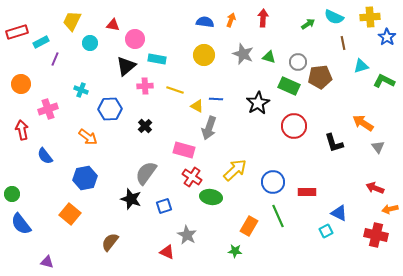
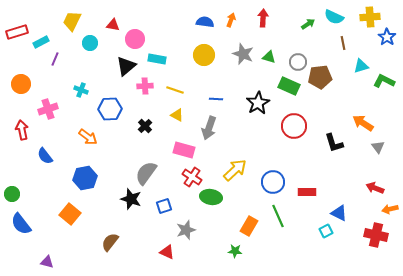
yellow triangle at (197, 106): moved 20 px left, 9 px down
gray star at (187, 235): moved 1 px left, 5 px up; rotated 24 degrees clockwise
